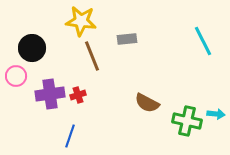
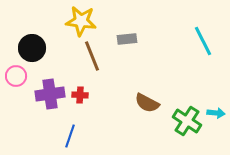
red cross: moved 2 px right; rotated 21 degrees clockwise
cyan arrow: moved 1 px up
green cross: rotated 20 degrees clockwise
